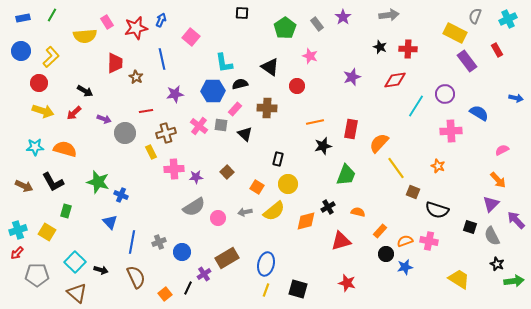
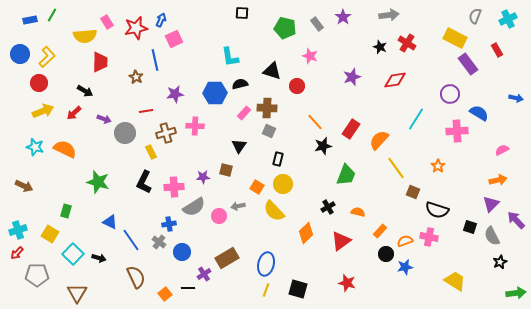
blue rectangle at (23, 18): moved 7 px right, 2 px down
green pentagon at (285, 28): rotated 25 degrees counterclockwise
yellow rectangle at (455, 33): moved 5 px down
pink square at (191, 37): moved 17 px left, 2 px down; rotated 24 degrees clockwise
red cross at (408, 49): moved 1 px left, 6 px up; rotated 30 degrees clockwise
blue circle at (21, 51): moved 1 px left, 3 px down
yellow L-shape at (51, 57): moved 4 px left
blue line at (162, 59): moved 7 px left, 1 px down
purple rectangle at (467, 61): moved 1 px right, 3 px down
red trapezoid at (115, 63): moved 15 px left, 1 px up
cyan L-shape at (224, 63): moved 6 px right, 6 px up
black triangle at (270, 67): moved 2 px right, 4 px down; rotated 18 degrees counterclockwise
blue hexagon at (213, 91): moved 2 px right, 2 px down
purple circle at (445, 94): moved 5 px right
cyan line at (416, 106): moved 13 px down
pink rectangle at (235, 109): moved 9 px right, 4 px down
yellow arrow at (43, 111): rotated 40 degrees counterclockwise
orange line at (315, 122): rotated 60 degrees clockwise
gray square at (221, 125): moved 48 px right, 6 px down; rotated 16 degrees clockwise
pink cross at (199, 126): moved 4 px left; rotated 36 degrees counterclockwise
red rectangle at (351, 129): rotated 24 degrees clockwise
pink cross at (451, 131): moved 6 px right
black triangle at (245, 134): moved 6 px left, 12 px down; rotated 21 degrees clockwise
orange semicircle at (379, 143): moved 3 px up
cyan star at (35, 147): rotated 18 degrees clockwise
orange semicircle at (65, 149): rotated 10 degrees clockwise
orange star at (438, 166): rotated 16 degrees clockwise
pink cross at (174, 169): moved 18 px down
brown square at (227, 172): moved 1 px left, 2 px up; rotated 32 degrees counterclockwise
purple star at (196, 177): moved 7 px right
orange arrow at (498, 180): rotated 60 degrees counterclockwise
black L-shape at (53, 182): moved 91 px right; rotated 55 degrees clockwise
yellow circle at (288, 184): moved 5 px left
blue cross at (121, 195): moved 48 px right, 29 px down; rotated 32 degrees counterclockwise
yellow semicircle at (274, 211): rotated 85 degrees clockwise
gray arrow at (245, 212): moved 7 px left, 6 px up
pink circle at (218, 218): moved 1 px right, 2 px up
orange diamond at (306, 221): moved 12 px down; rotated 30 degrees counterclockwise
blue triangle at (110, 222): rotated 21 degrees counterclockwise
yellow square at (47, 232): moved 3 px right, 2 px down
red triangle at (341, 241): rotated 20 degrees counterclockwise
pink cross at (429, 241): moved 4 px up
blue line at (132, 242): moved 1 px left, 2 px up; rotated 45 degrees counterclockwise
gray cross at (159, 242): rotated 32 degrees counterclockwise
cyan square at (75, 262): moved 2 px left, 8 px up
black star at (497, 264): moved 3 px right, 2 px up; rotated 24 degrees clockwise
black arrow at (101, 270): moved 2 px left, 12 px up
yellow trapezoid at (459, 279): moved 4 px left, 2 px down
green arrow at (514, 281): moved 2 px right, 12 px down
black line at (188, 288): rotated 64 degrees clockwise
brown triangle at (77, 293): rotated 20 degrees clockwise
